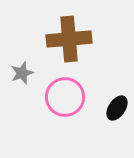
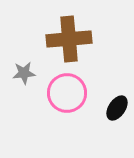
gray star: moved 2 px right; rotated 15 degrees clockwise
pink circle: moved 2 px right, 4 px up
